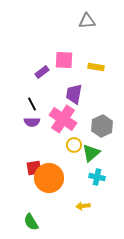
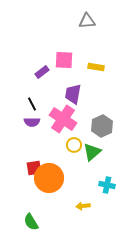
purple trapezoid: moved 1 px left
green triangle: moved 1 px right, 1 px up
cyan cross: moved 10 px right, 8 px down
